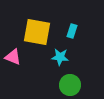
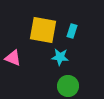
yellow square: moved 6 px right, 2 px up
pink triangle: moved 1 px down
green circle: moved 2 px left, 1 px down
